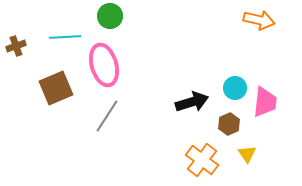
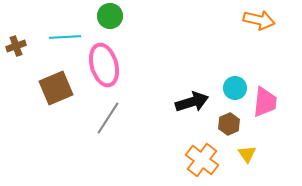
gray line: moved 1 px right, 2 px down
